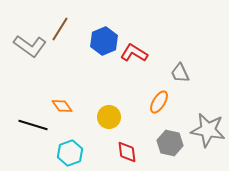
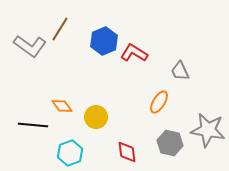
gray trapezoid: moved 2 px up
yellow circle: moved 13 px left
black line: rotated 12 degrees counterclockwise
